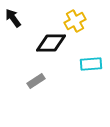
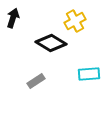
black arrow: rotated 54 degrees clockwise
black diamond: rotated 32 degrees clockwise
cyan rectangle: moved 2 px left, 10 px down
